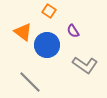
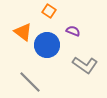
purple semicircle: rotated 144 degrees clockwise
